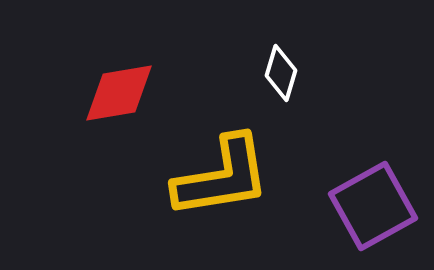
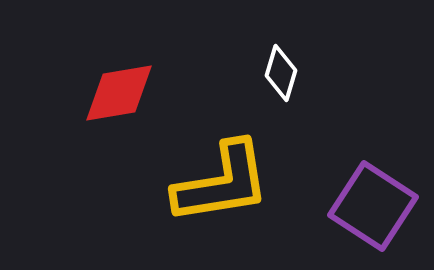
yellow L-shape: moved 6 px down
purple square: rotated 28 degrees counterclockwise
